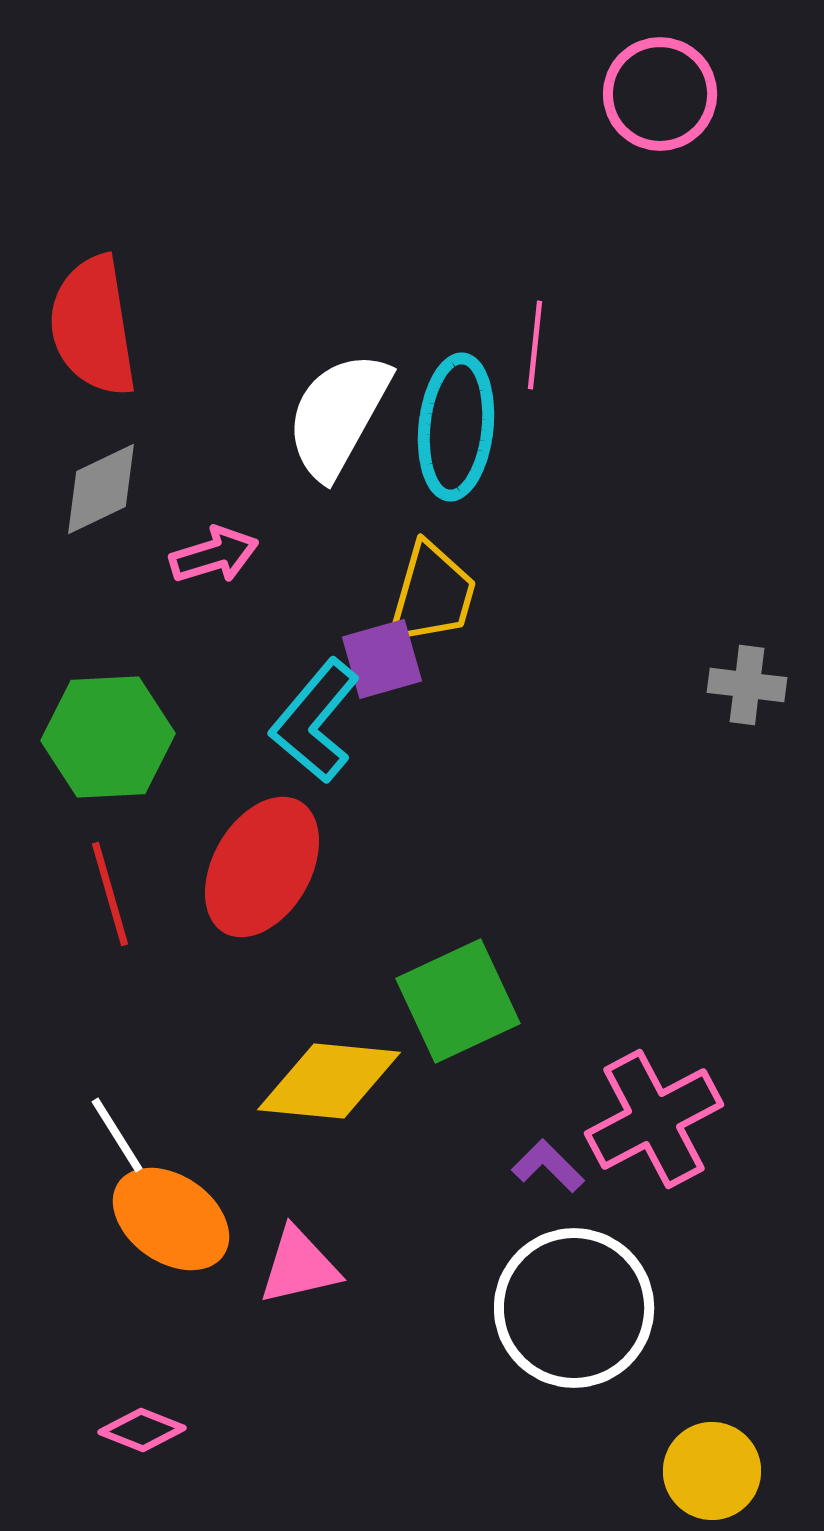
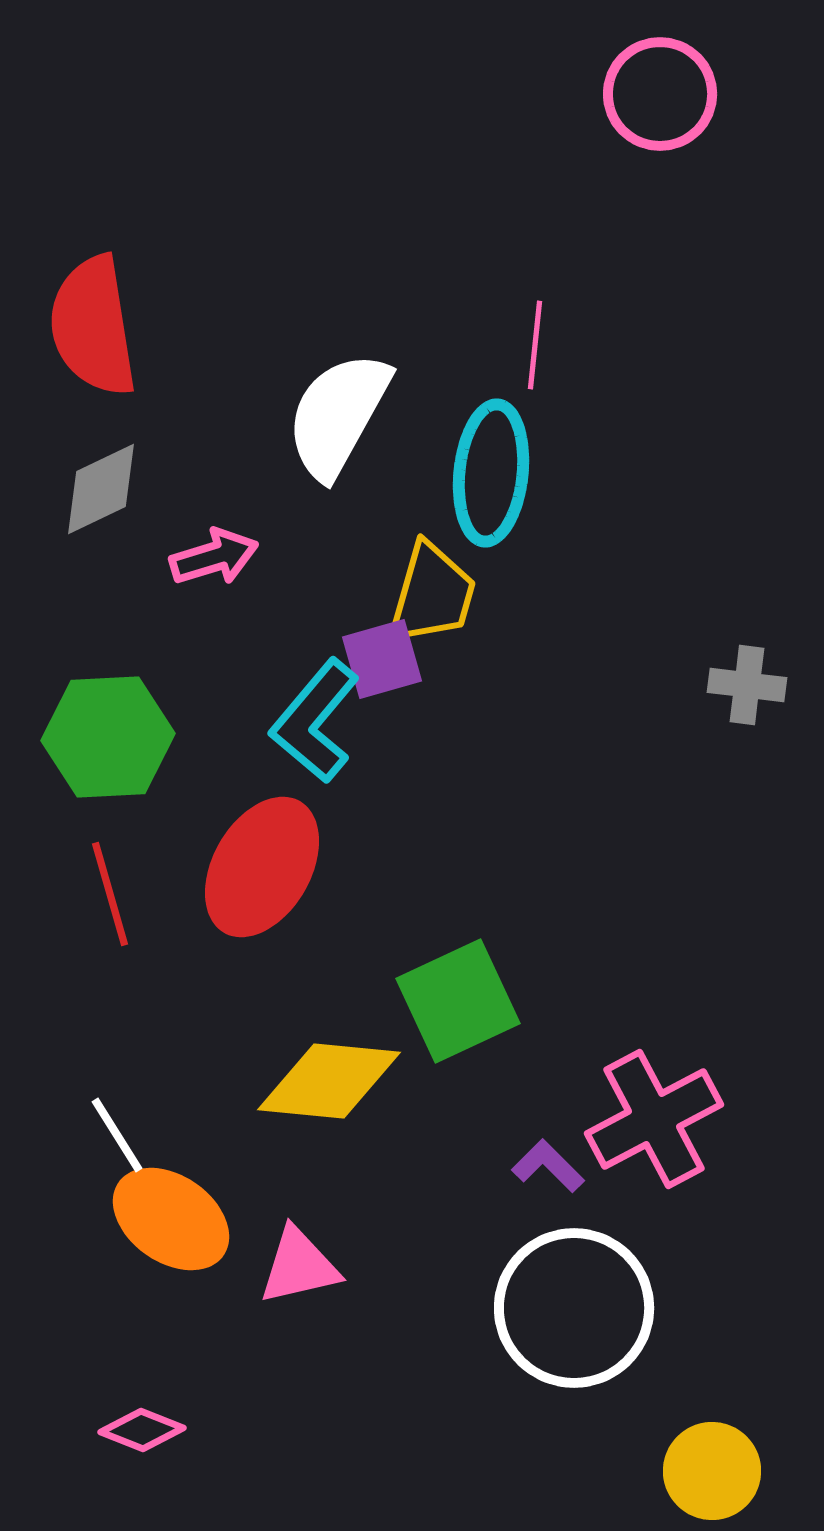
cyan ellipse: moved 35 px right, 46 px down
pink arrow: moved 2 px down
